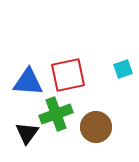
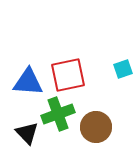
green cross: moved 2 px right
black triangle: rotated 20 degrees counterclockwise
